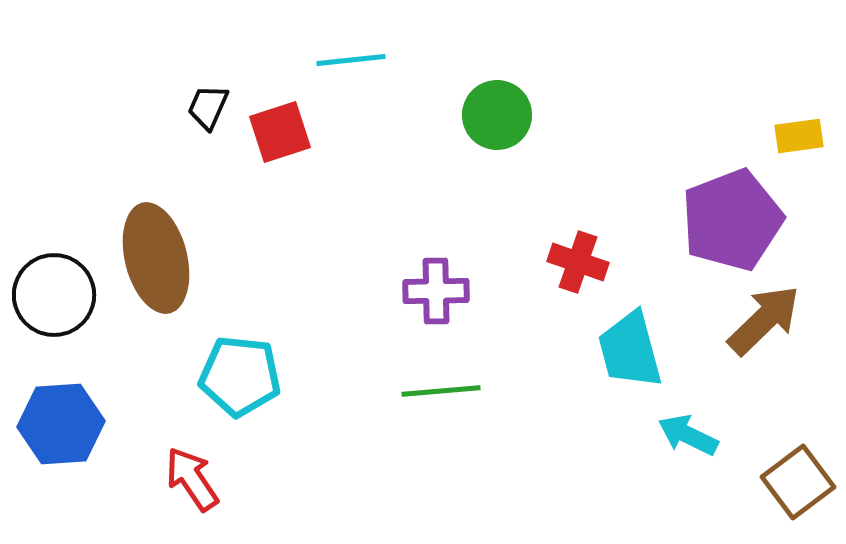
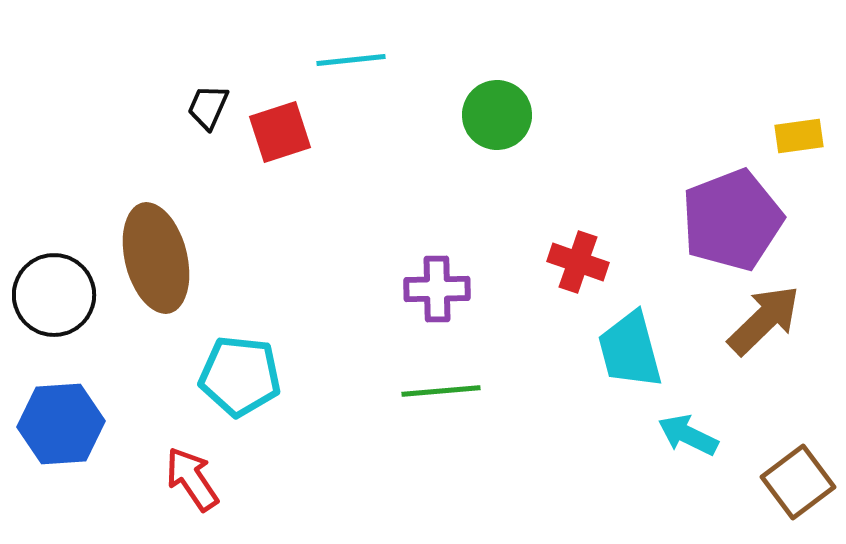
purple cross: moved 1 px right, 2 px up
